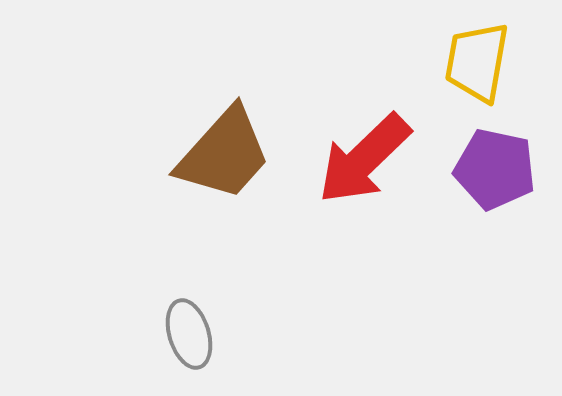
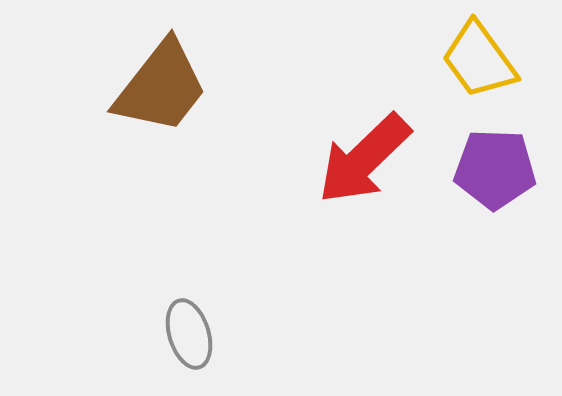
yellow trapezoid: moved 2 px right, 2 px up; rotated 46 degrees counterclockwise
brown trapezoid: moved 63 px left, 67 px up; rotated 4 degrees counterclockwise
purple pentagon: rotated 10 degrees counterclockwise
